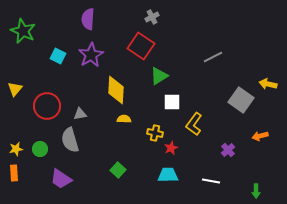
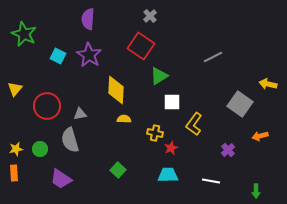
gray cross: moved 2 px left, 1 px up; rotated 16 degrees counterclockwise
green star: moved 1 px right, 3 px down
purple star: moved 2 px left; rotated 10 degrees counterclockwise
gray square: moved 1 px left, 4 px down
